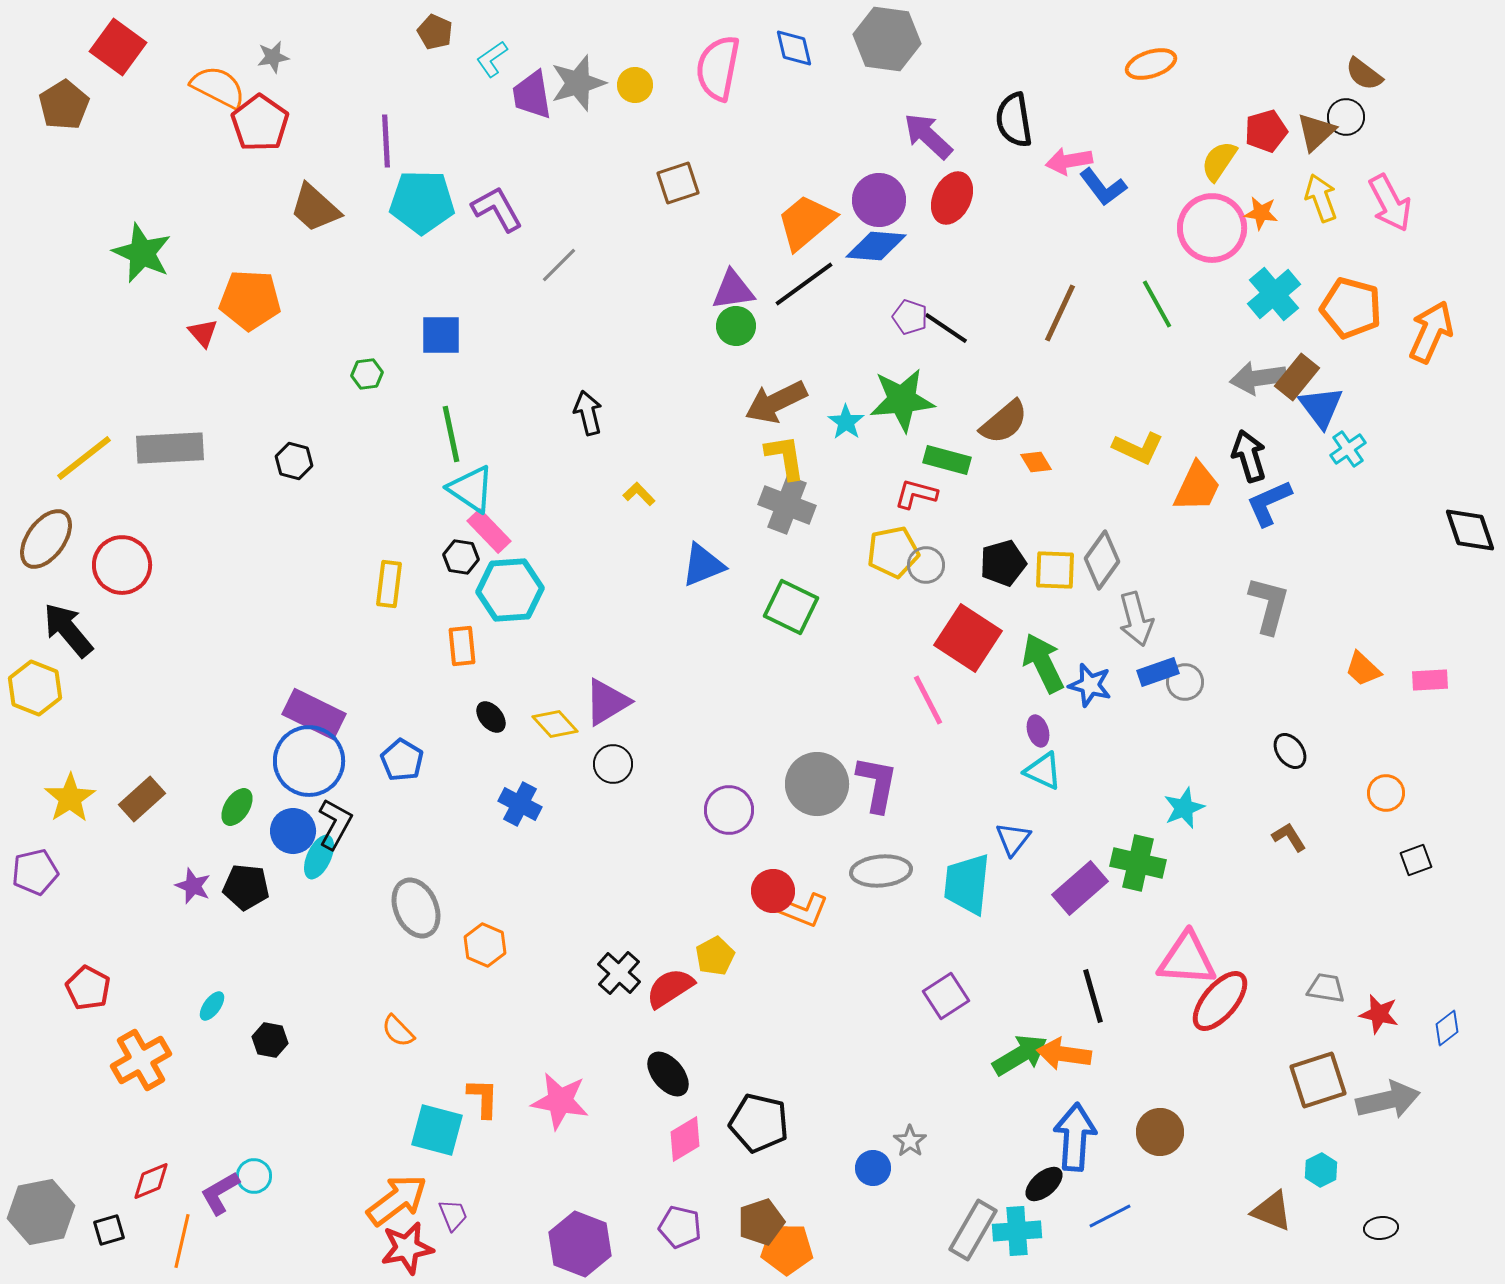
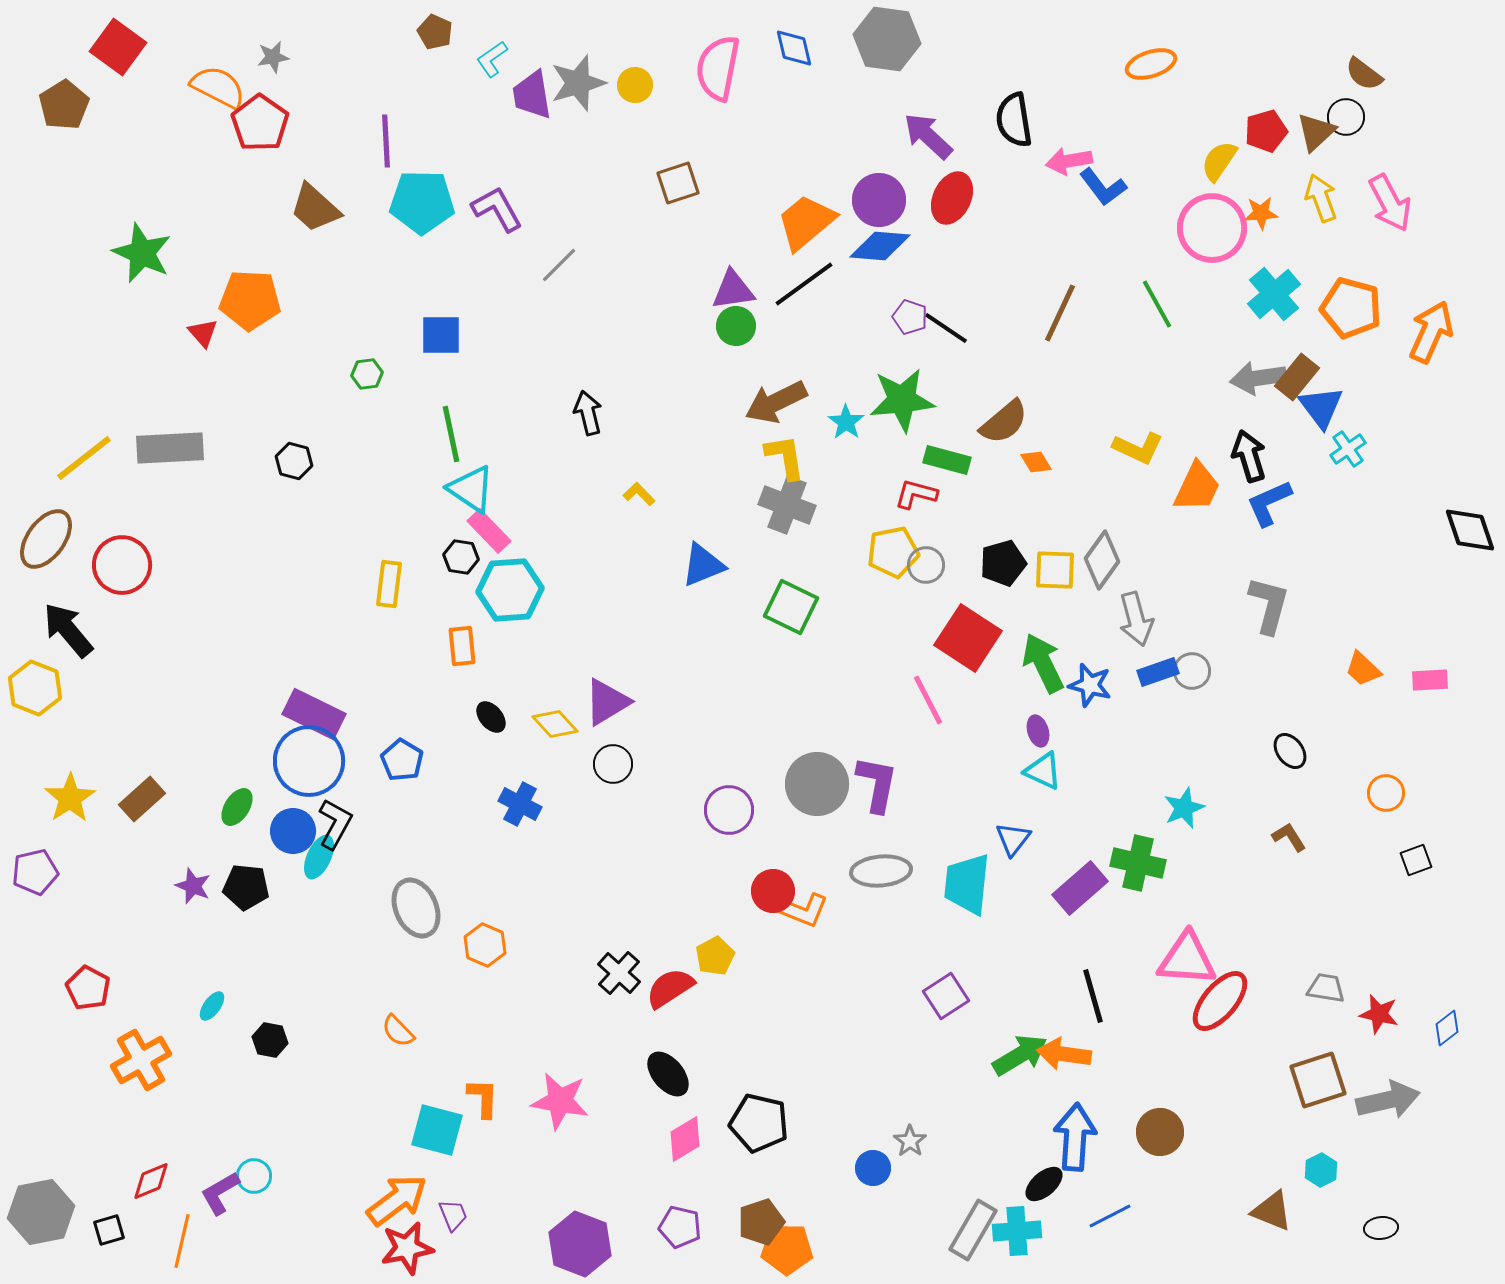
orange star at (1261, 213): rotated 12 degrees counterclockwise
blue diamond at (876, 246): moved 4 px right
gray circle at (1185, 682): moved 7 px right, 11 px up
